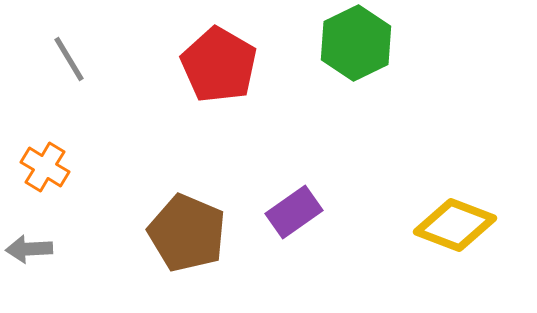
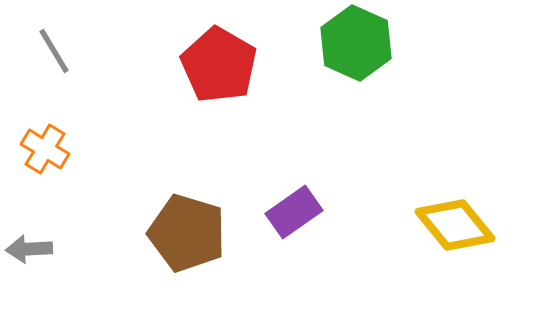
green hexagon: rotated 10 degrees counterclockwise
gray line: moved 15 px left, 8 px up
orange cross: moved 18 px up
yellow diamond: rotated 30 degrees clockwise
brown pentagon: rotated 6 degrees counterclockwise
